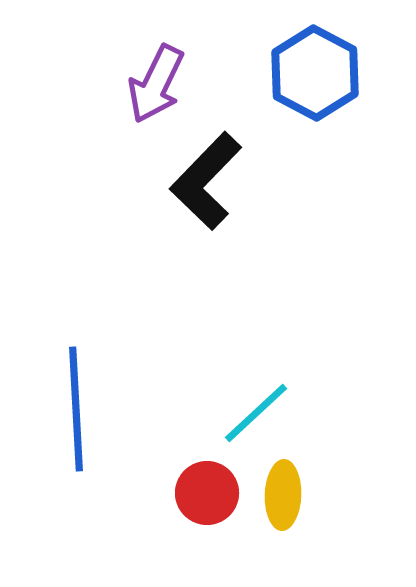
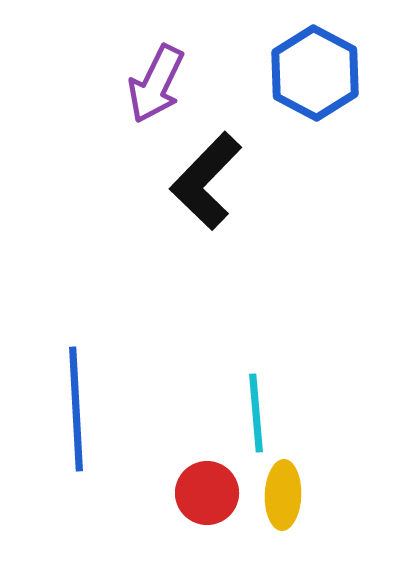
cyan line: rotated 52 degrees counterclockwise
